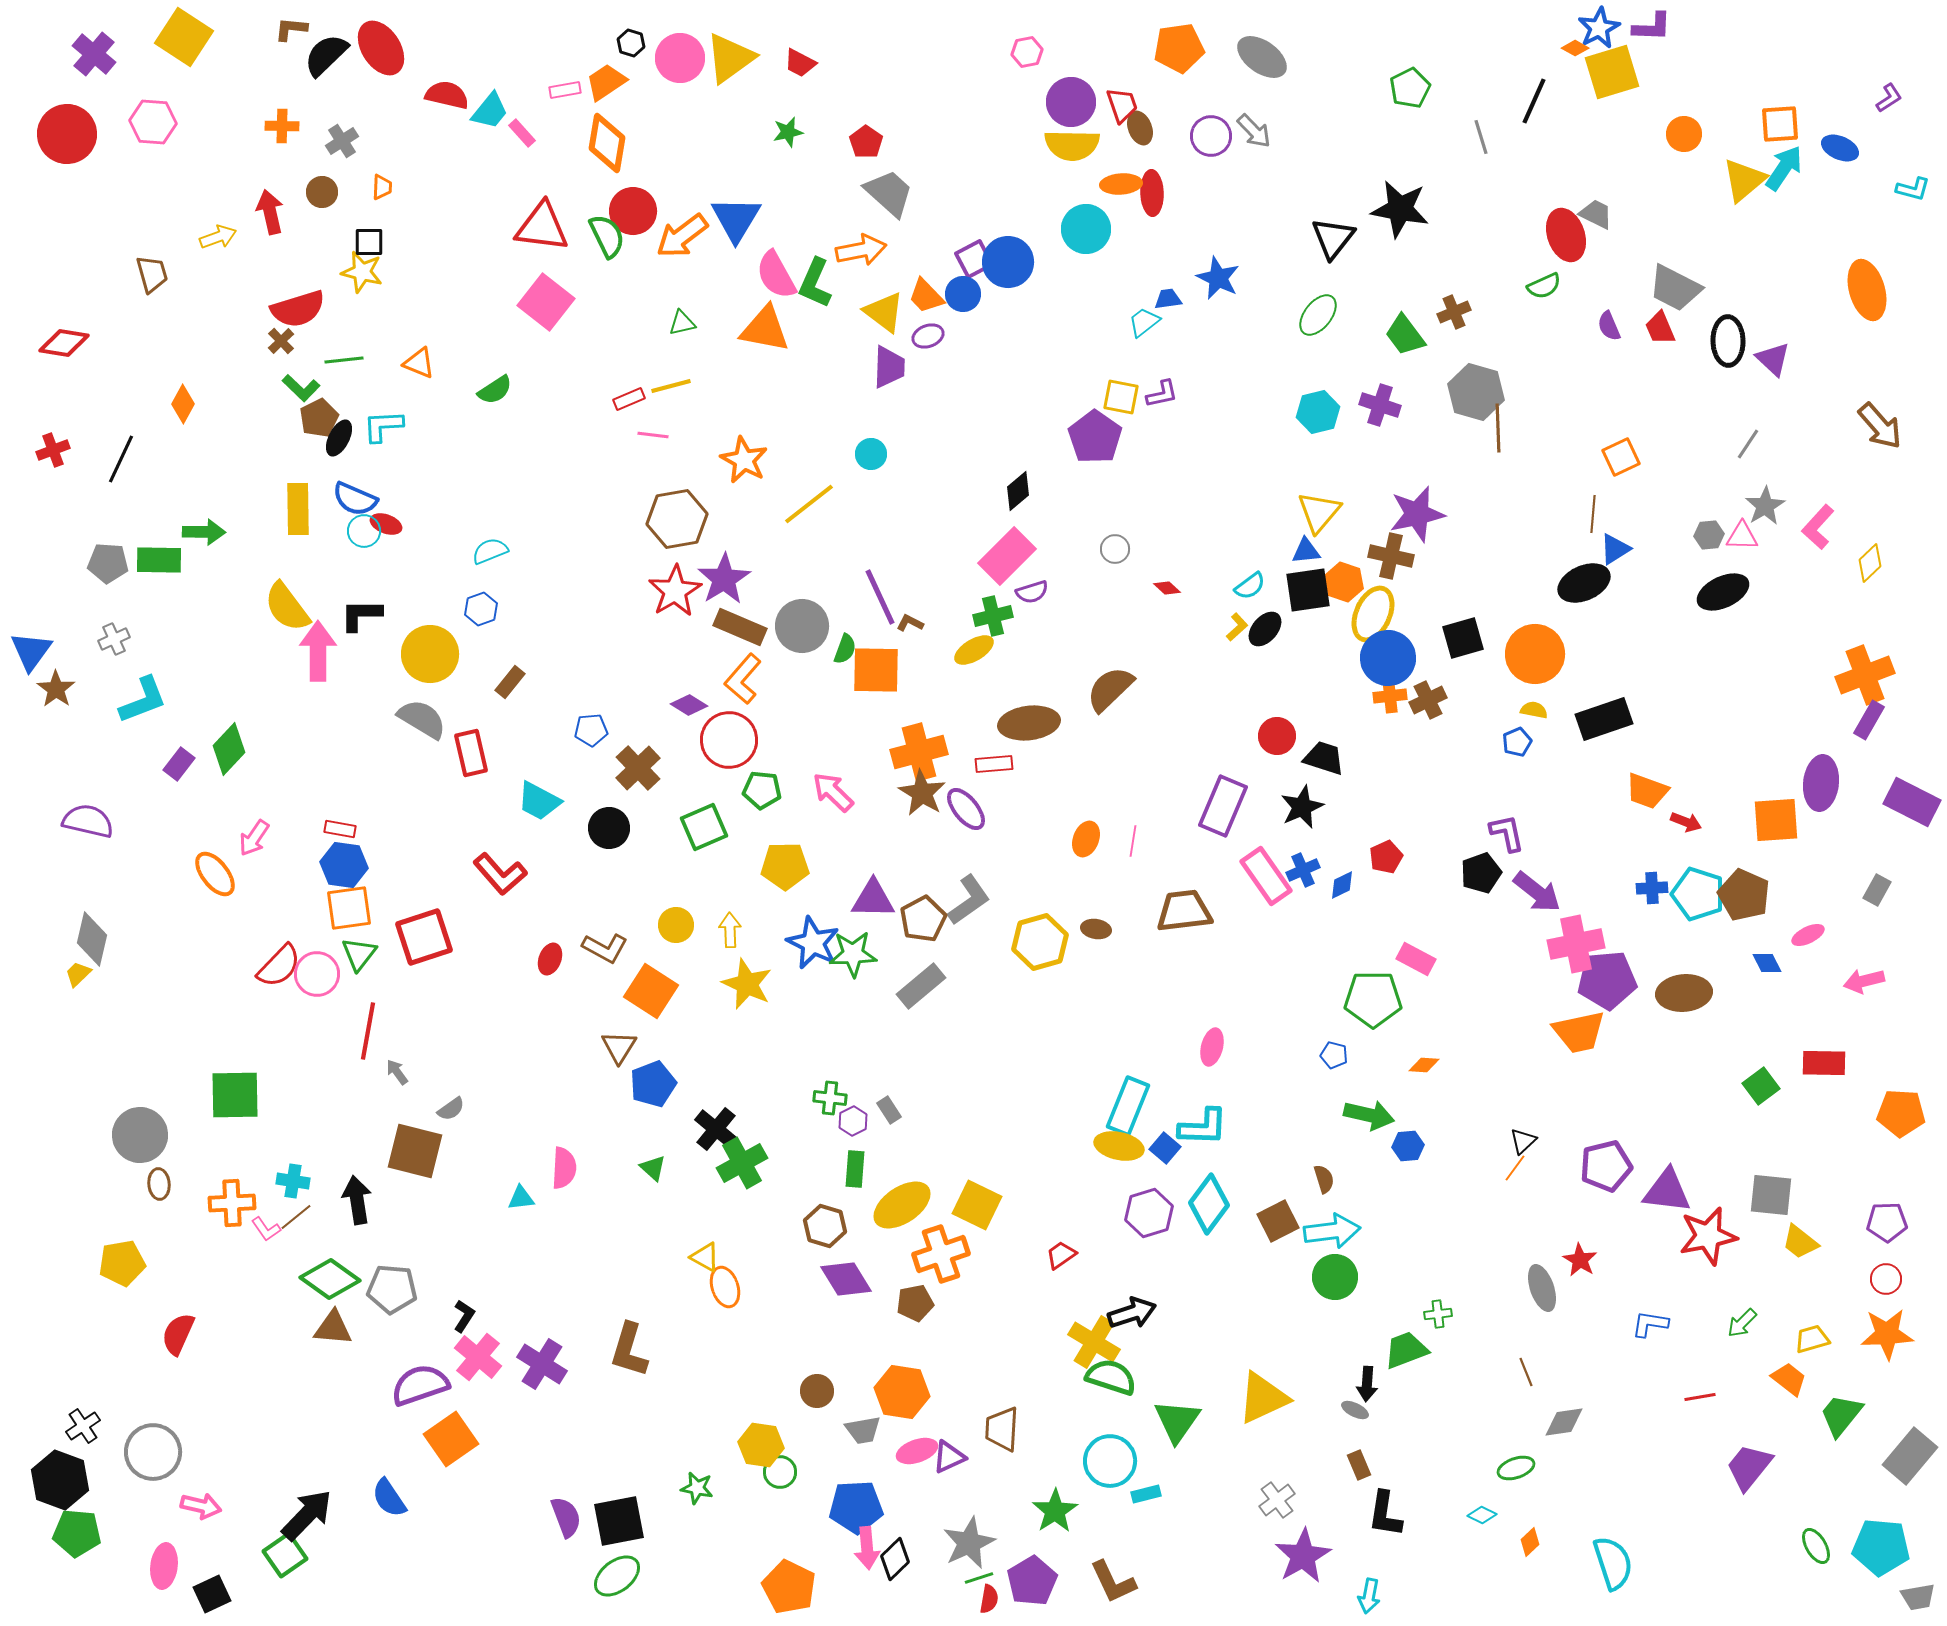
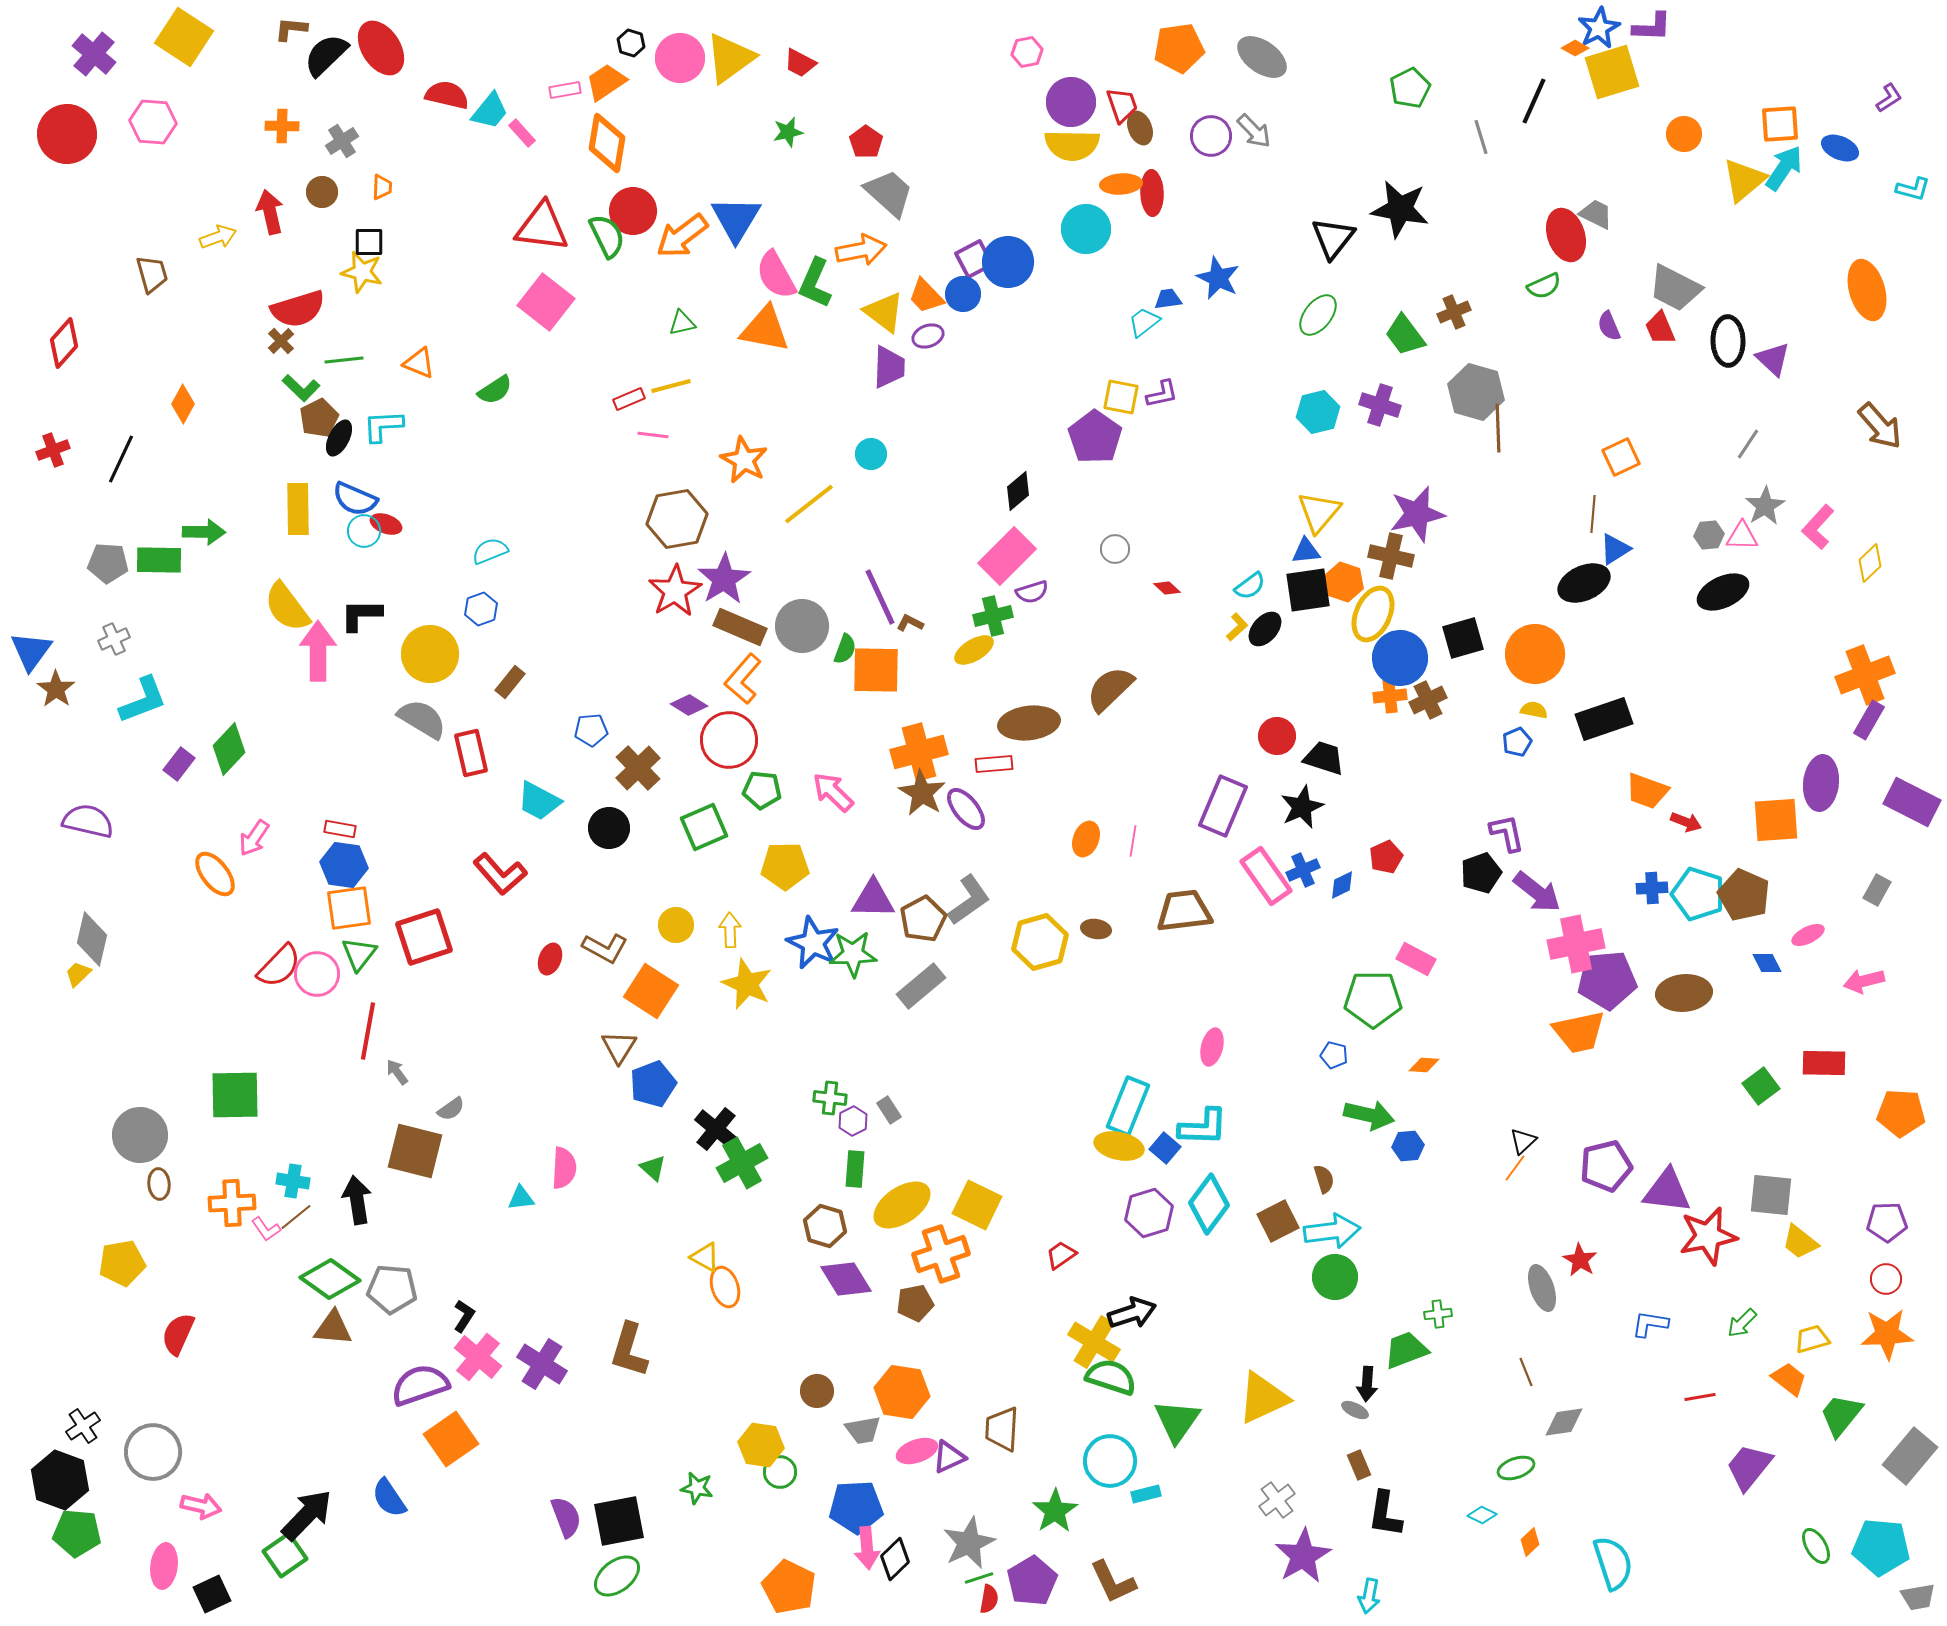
red diamond at (64, 343): rotated 57 degrees counterclockwise
blue circle at (1388, 658): moved 12 px right
